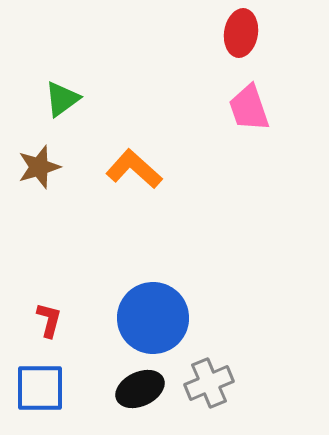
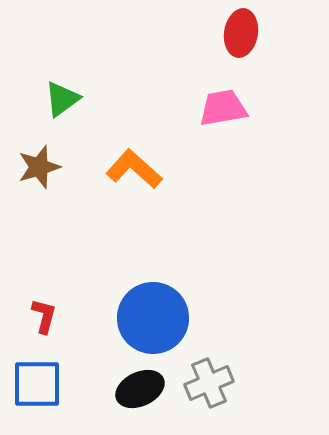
pink trapezoid: moved 26 px left; rotated 99 degrees clockwise
red L-shape: moved 5 px left, 4 px up
blue square: moved 3 px left, 4 px up
